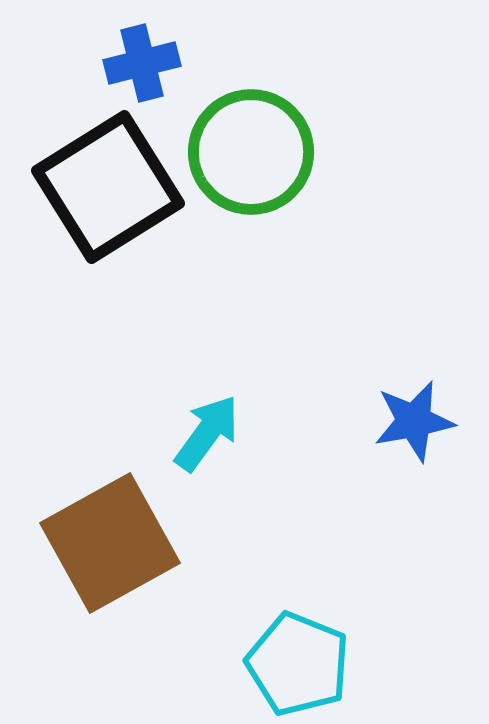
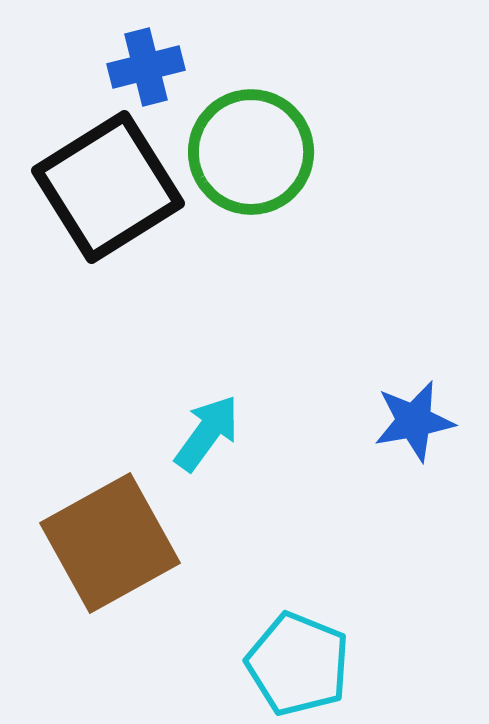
blue cross: moved 4 px right, 4 px down
